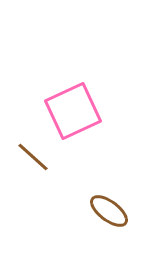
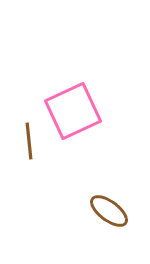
brown line: moved 4 px left, 16 px up; rotated 42 degrees clockwise
